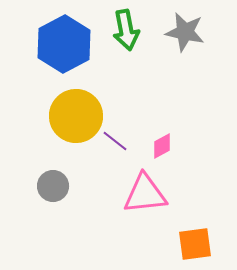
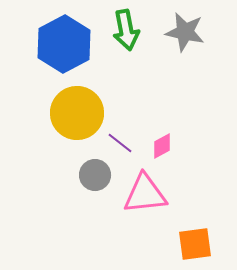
yellow circle: moved 1 px right, 3 px up
purple line: moved 5 px right, 2 px down
gray circle: moved 42 px right, 11 px up
